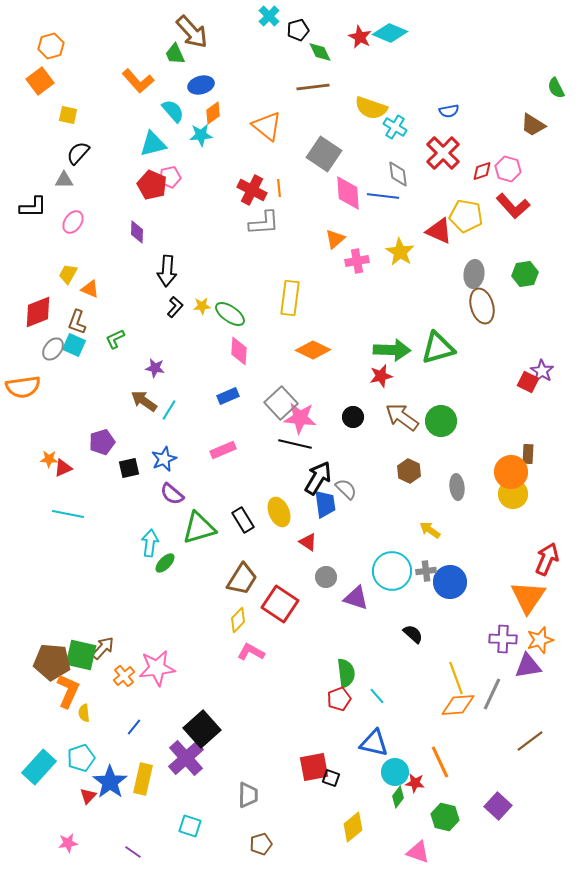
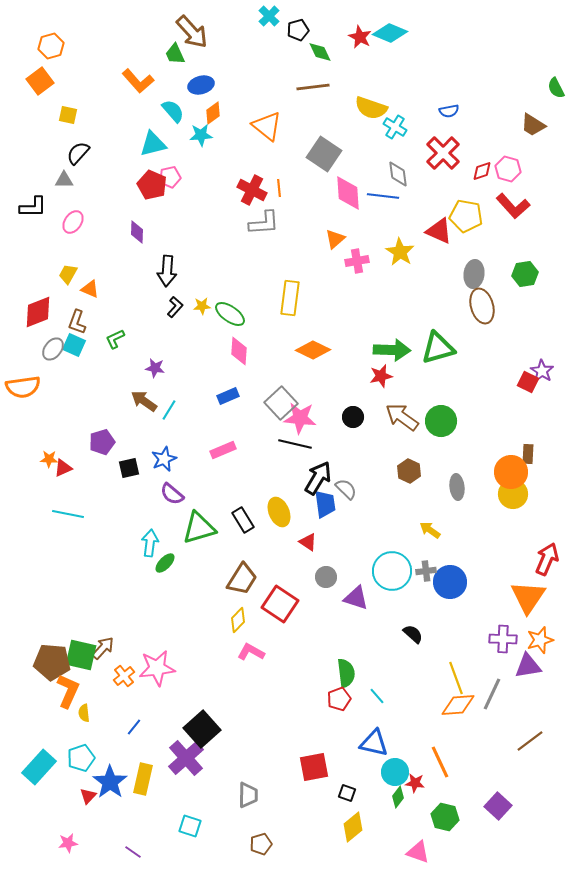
black square at (331, 778): moved 16 px right, 15 px down
